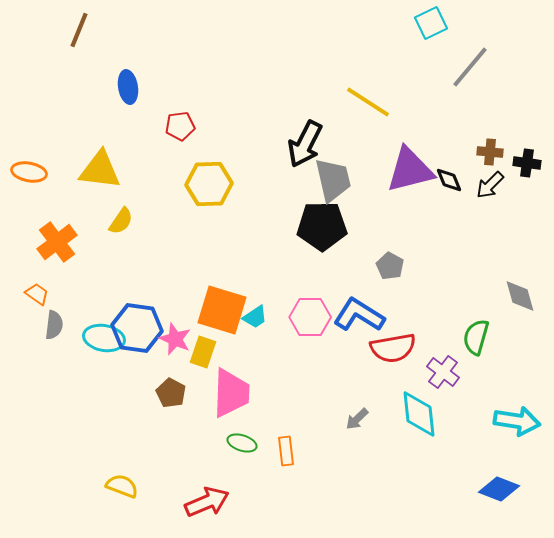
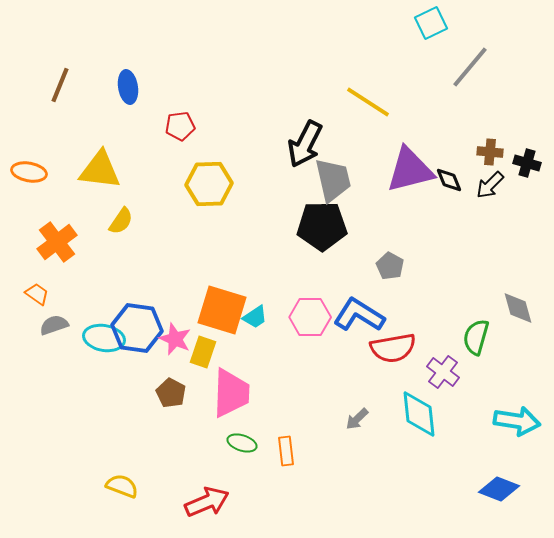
brown line at (79, 30): moved 19 px left, 55 px down
black cross at (527, 163): rotated 8 degrees clockwise
gray diamond at (520, 296): moved 2 px left, 12 px down
gray semicircle at (54, 325): rotated 116 degrees counterclockwise
